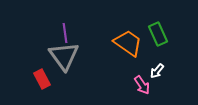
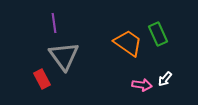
purple line: moved 11 px left, 10 px up
white arrow: moved 8 px right, 8 px down
pink arrow: rotated 48 degrees counterclockwise
